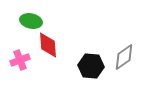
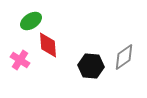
green ellipse: rotated 45 degrees counterclockwise
pink cross: rotated 36 degrees counterclockwise
